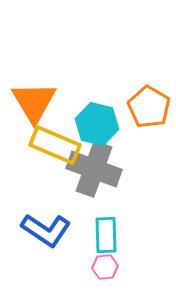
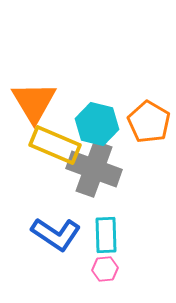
orange pentagon: moved 15 px down
blue L-shape: moved 10 px right, 4 px down
pink hexagon: moved 2 px down
